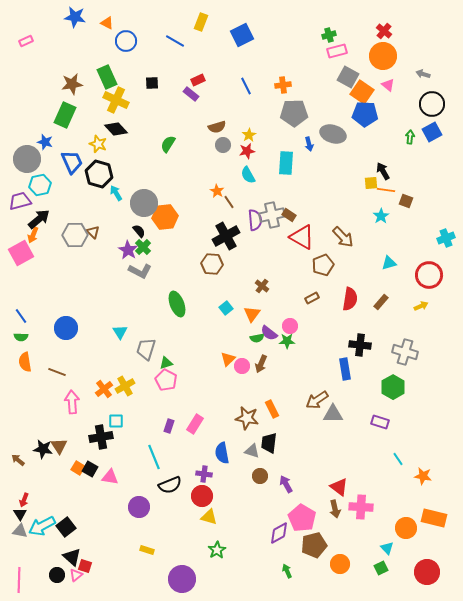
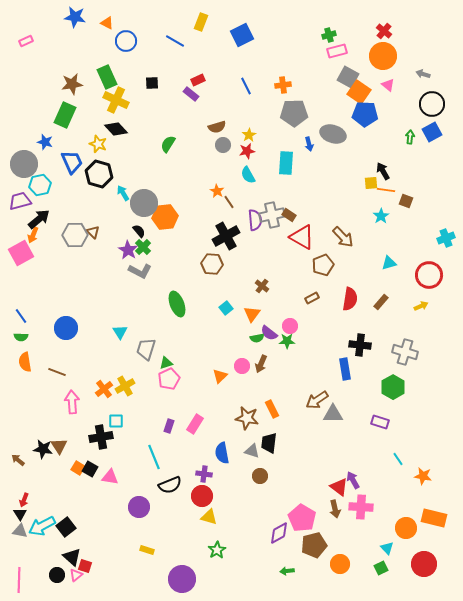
orange square at (362, 92): moved 3 px left
gray circle at (27, 159): moved 3 px left, 5 px down
cyan arrow at (116, 193): moved 7 px right
orange triangle at (228, 359): moved 8 px left, 17 px down
pink pentagon at (166, 380): moved 3 px right, 1 px up; rotated 20 degrees clockwise
purple arrow at (286, 484): moved 67 px right, 4 px up
green arrow at (287, 571): rotated 72 degrees counterclockwise
red circle at (427, 572): moved 3 px left, 8 px up
